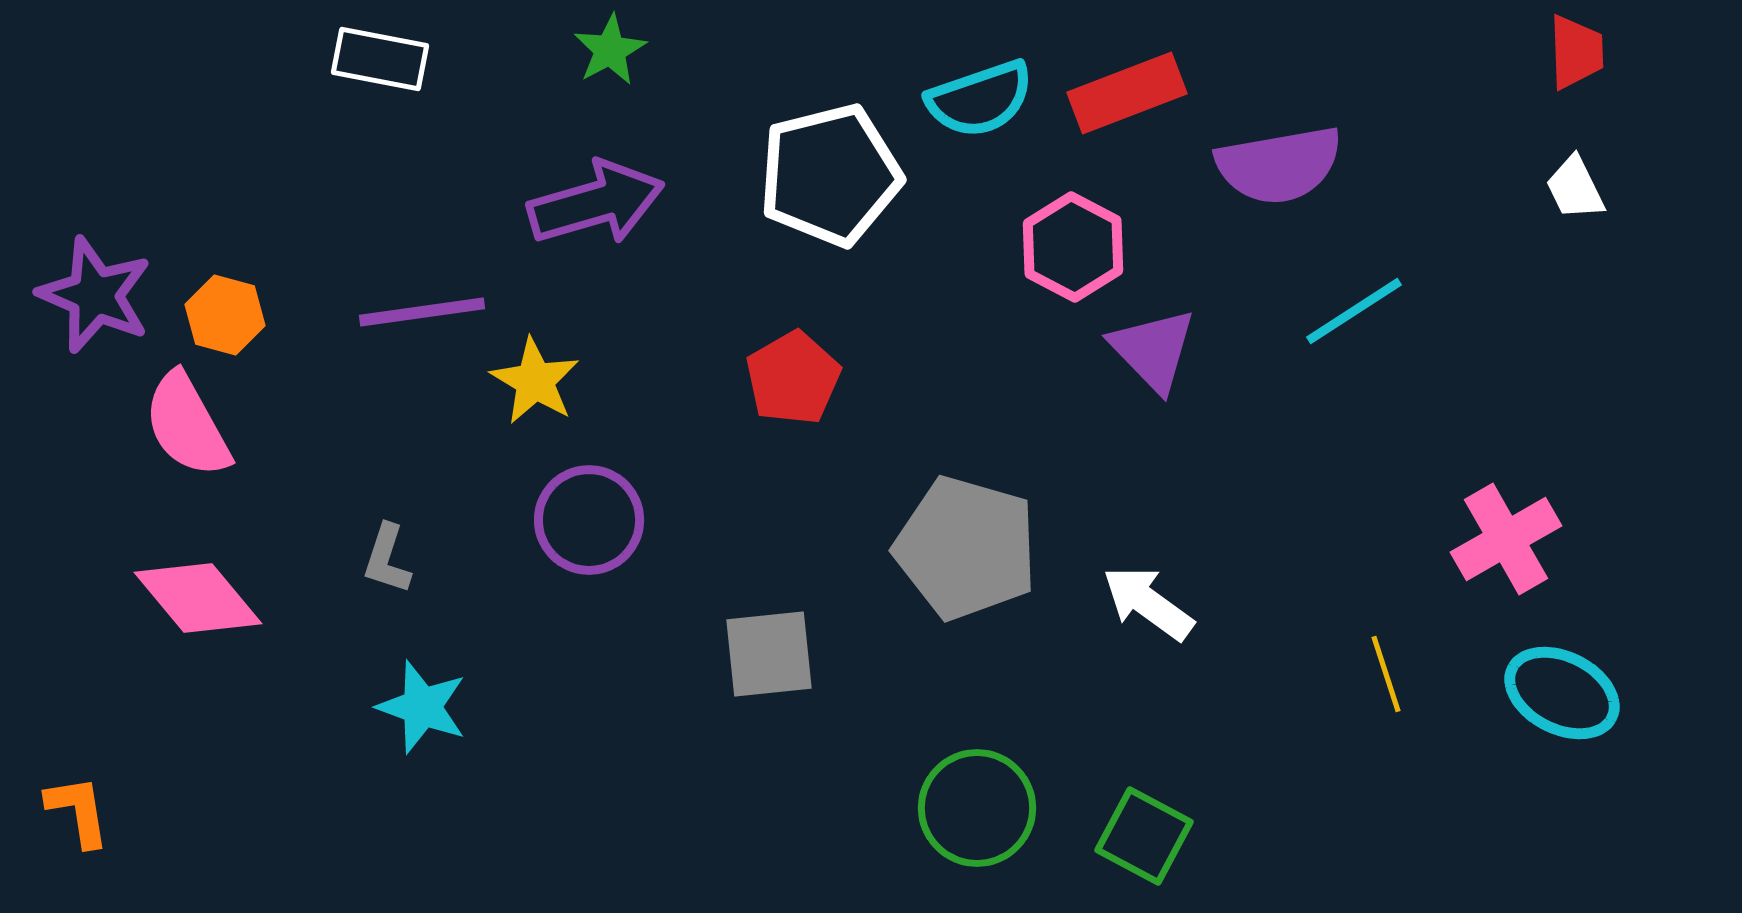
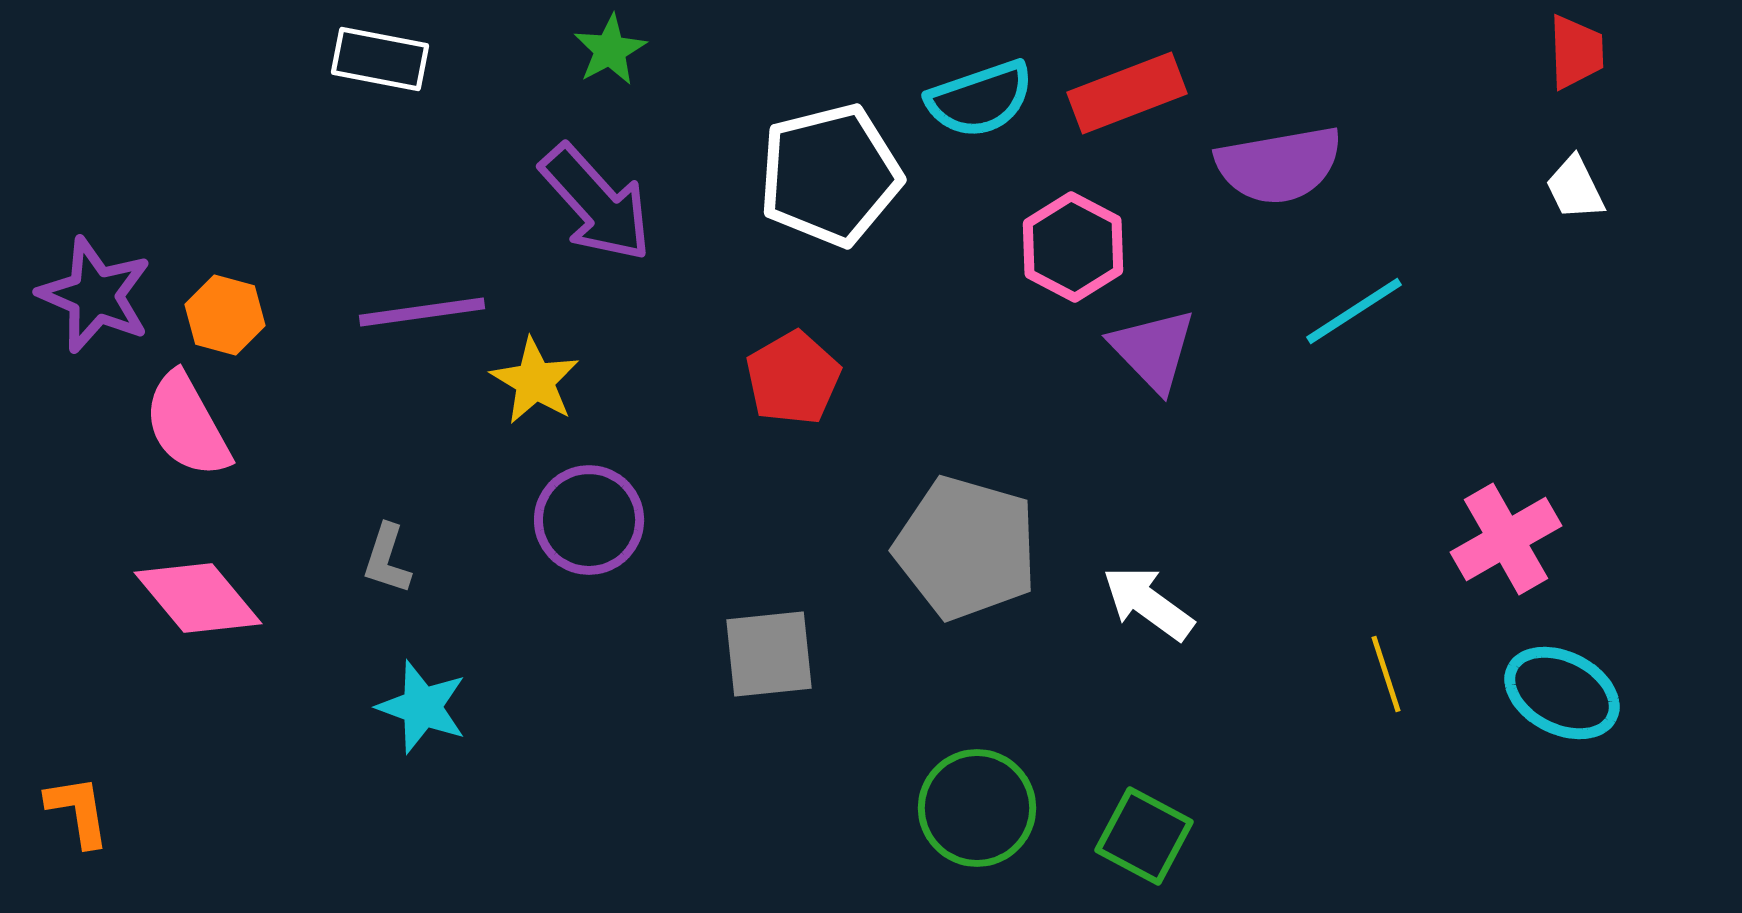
purple arrow: rotated 64 degrees clockwise
